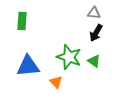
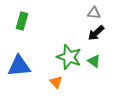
green rectangle: rotated 12 degrees clockwise
black arrow: rotated 18 degrees clockwise
blue triangle: moved 9 px left
